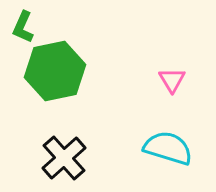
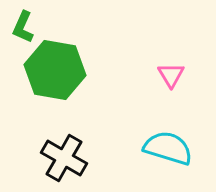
green hexagon: moved 1 px up; rotated 22 degrees clockwise
pink triangle: moved 1 px left, 5 px up
black cross: rotated 18 degrees counterclockwise
